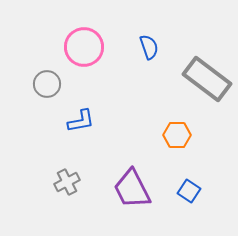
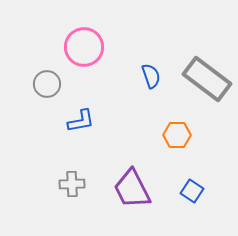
blue semicircle: moved 2 px right, 29 px down
gray cross: moved 5 px right, 2 px down; rotated 25 degrees clockwise
blue square: moved 3 px right
